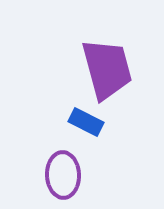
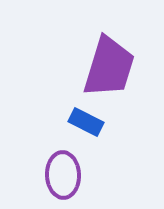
purple trapezoid: moved 2 px right, 2 px up; rotated 32 degrees clockwise
